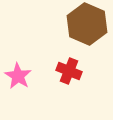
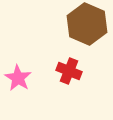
pink star: moved 2 px down
